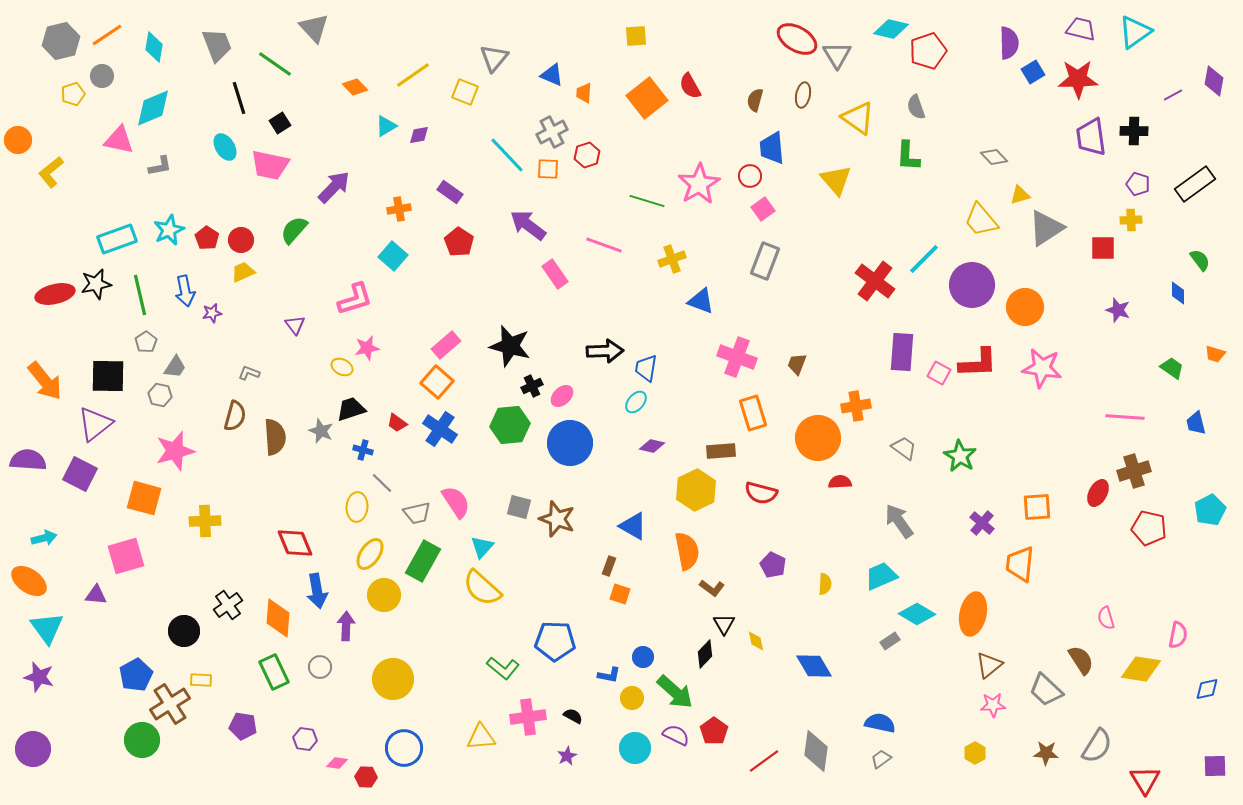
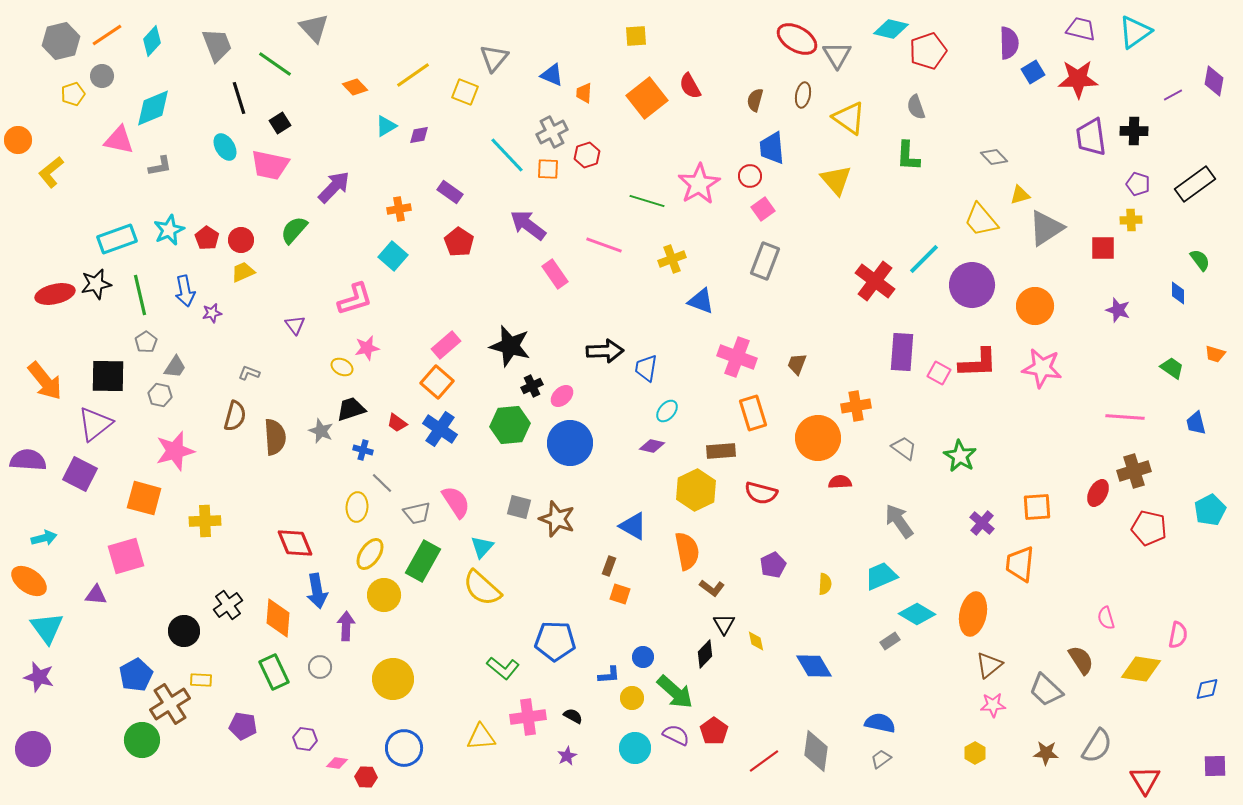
cyan diamond at (154, 47): moved 2 px left, 6 px up; rotated 32 degrees clockwise
yellow triangle at (858, 118): moved 9 px left
orange circle at (1025, 307): moved 10 px right, 1 px up
cyan ellipse at (636, 402): moved 31 px right, 9 px down
purple pentagon at (773, 565): rotated 20 degrees clockwise
blue L-shape at (609, 675): rotated 15 degrees counterclockwise
